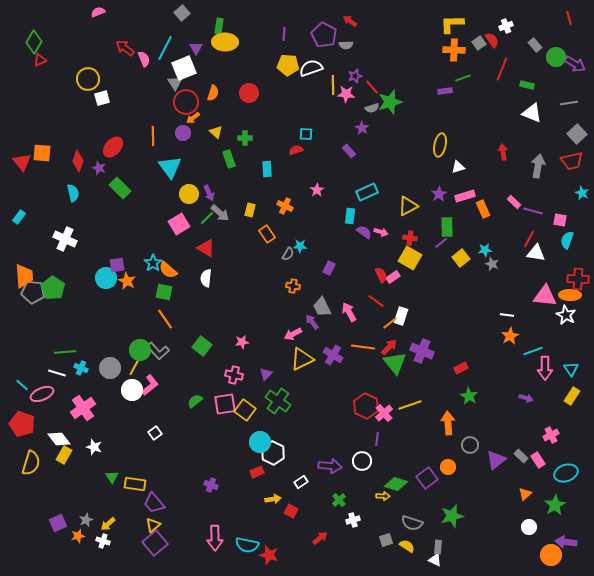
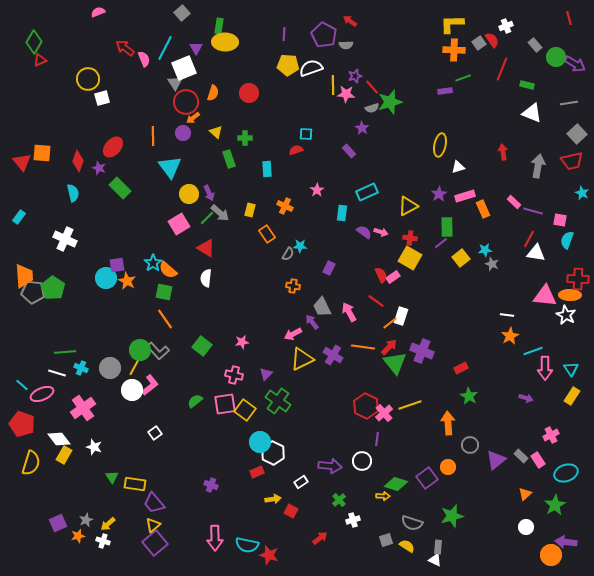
cyan rectangle at (350, 216): moved 8 px left, 3 px up
white circle at (529, 527): moved 3 px left
